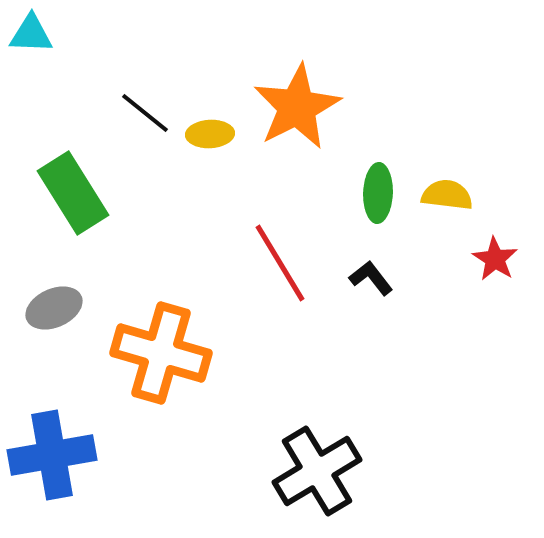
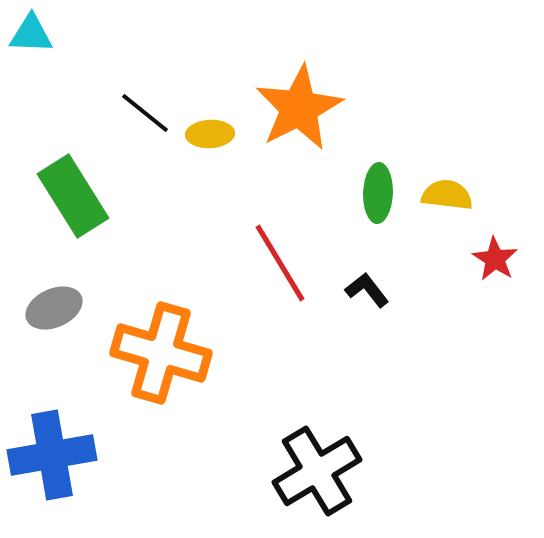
orange star: moved 2 px right, 1 px down
green rectangle: moved 3 px down
black L-shape: moved 4 px left, 12 px down
